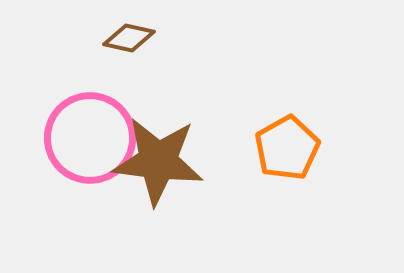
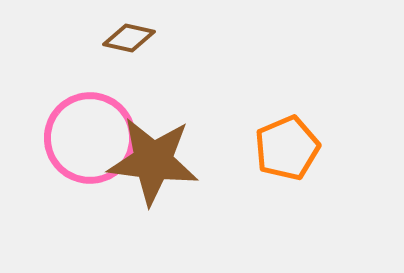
orange pentagon: rotated 6 degrees clockwise
brown star: moved 5 px left
